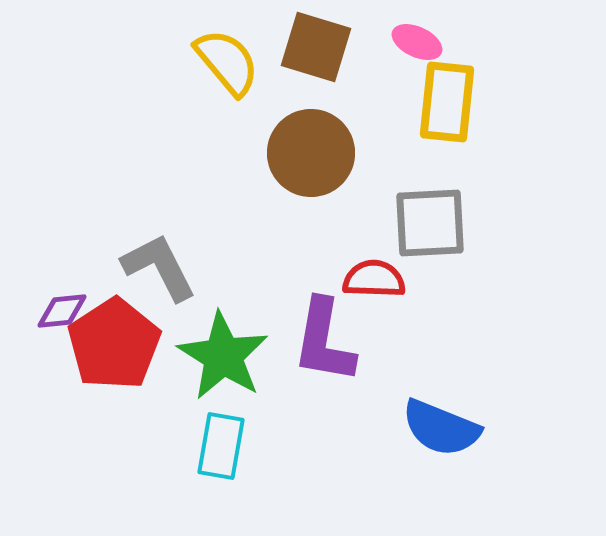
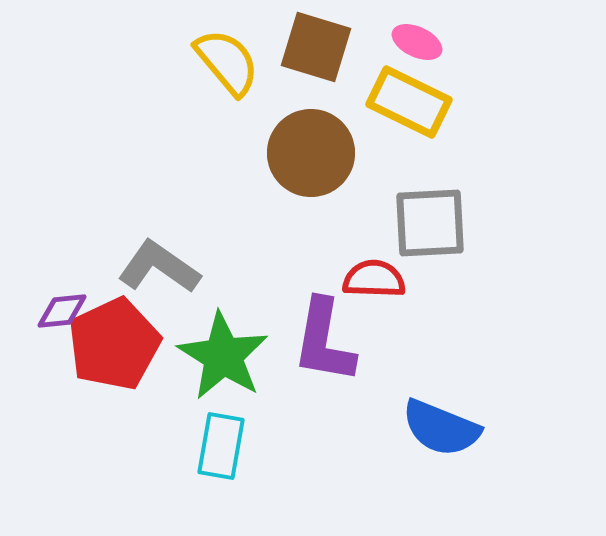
yellow rectangle: moved 38 px left; rotated 70 degrees counterclockwise
gray L-shape: rotated 28 degrees counterclockwise
red pentagon: rotated 8 degrees clockwise
